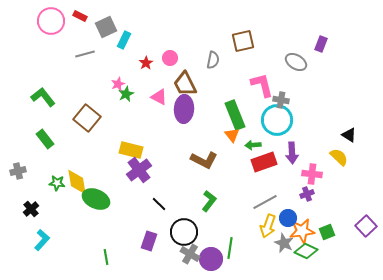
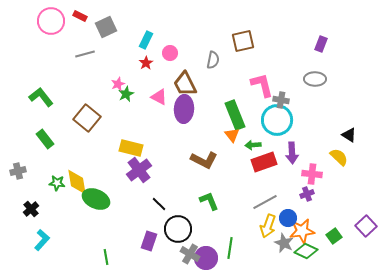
cyan rectangle at (124, 40): moved 22 px right
pink circle at (170, 58): moved 5 px up
gray ellipse at (296, 62): moved 19 px right, 17 px down; rotated 30 degrees counterclockwise
green L-shape at (43, 97): moved 2 px left
yellow rectangle at (131, 150): moved 2 px up
green L-shape at (209, 201): rotated 60 degrees counterclockwise
black circle at (184, 232): moved 6 px left, 3 px up
green square at (327, 232): moved 7 px right, 4 px down; rotated 14 degrees counterclockwise
purple circle at (211, 259): moved 5 px left, 1 px up
